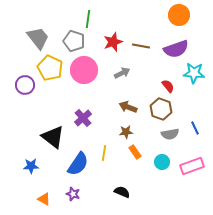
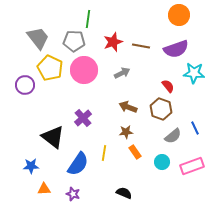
gray pentagon: rotated 15 degrees counterclockwise
gray semicircle: moved 3 px right, 2 px down; rotated 30 degrees counterclockwise
black semicircle: moved 2 px right, 1 px down
orange triangle: moved 10 px up; rotated 32 degrees counterclockwise
